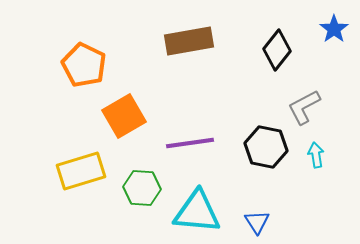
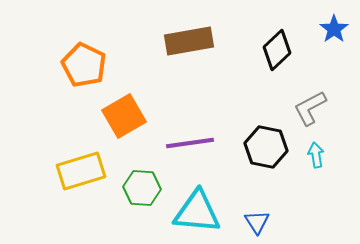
black diamond: rotated 9 degrees clockwise
gray L-shape: moved 6 px right, 1 px down
